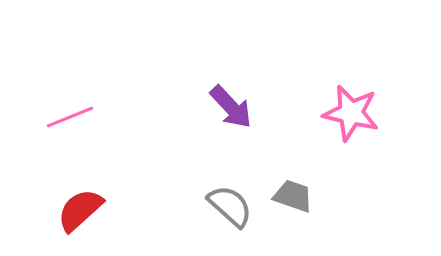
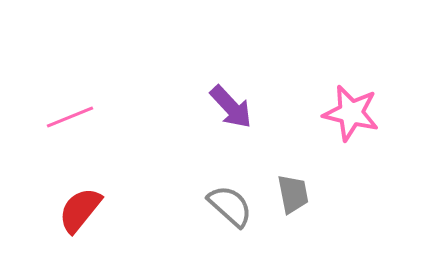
gray trapezoid: moved 2 px up; rotated 60 degrees clockwise
red semicircle: rotated 9 degrees counterclockwise
